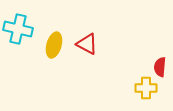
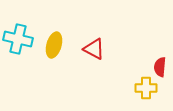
cyan cross: moved 10 px down
red triangle: moved 7 px right, 5 px down
